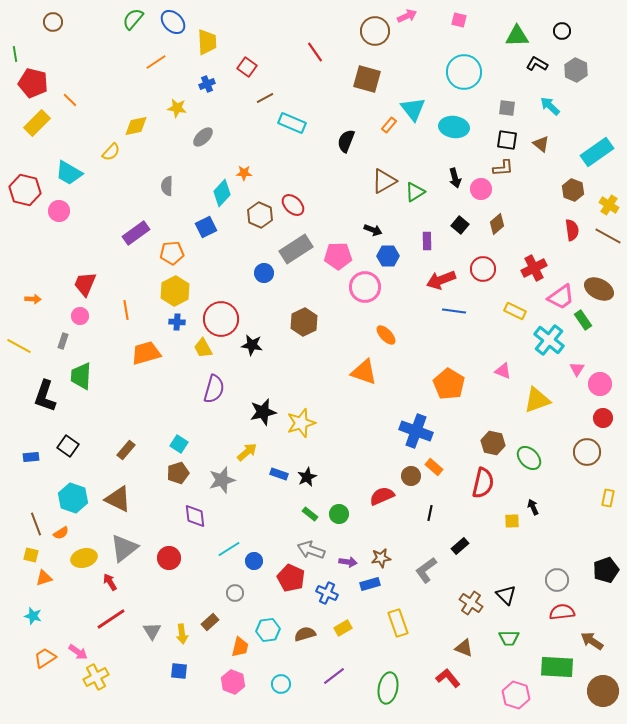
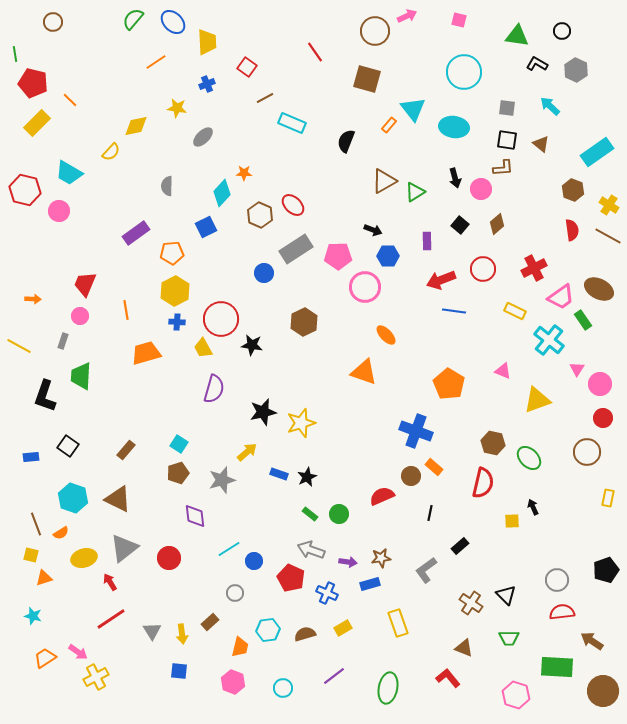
green triangle at (517, 36): rotated 10 degrees clockwise
cyan circle at (281, 684): moved 2 px right, 4 px down
